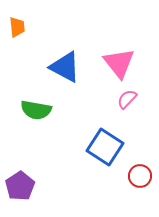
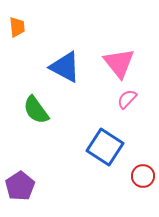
green semicircle: rotated 44 degrees clockwise
red circle: moved 3 px right
